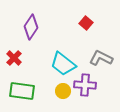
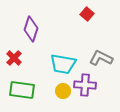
red square: moved 1 px right, 9 px up
purple diamond: moved 2 px down; rotated 15 degrees counterclockwise
cyan trapezoid: rotated 28 degrees counterclockwise
green rectangle: moved 1 px up
